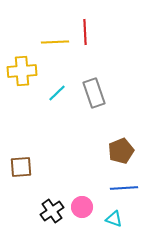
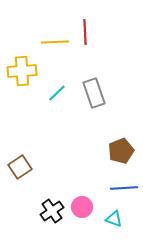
brown square: moved 1 px left; rotated 30 degrees counterclockwise
